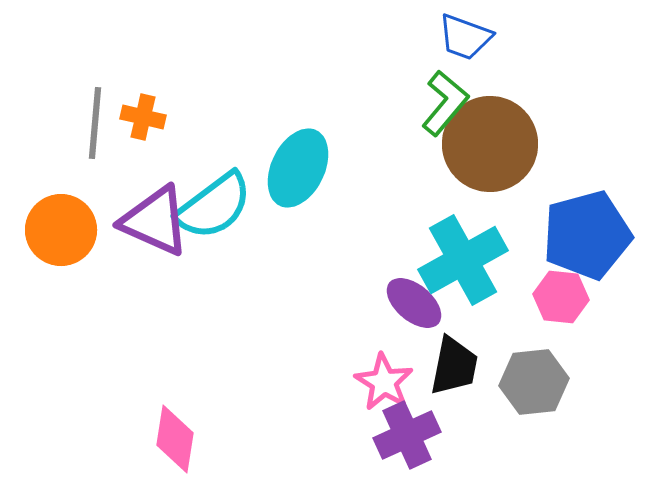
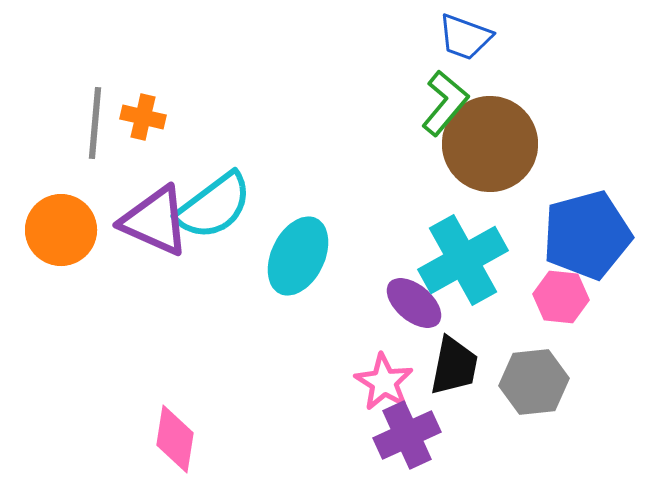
cyan ellipse: moved 88 px down
